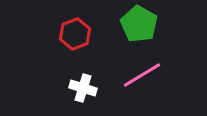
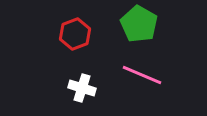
pink line: rotated 54 degrees clockwise
white cross: moved 1 px left
